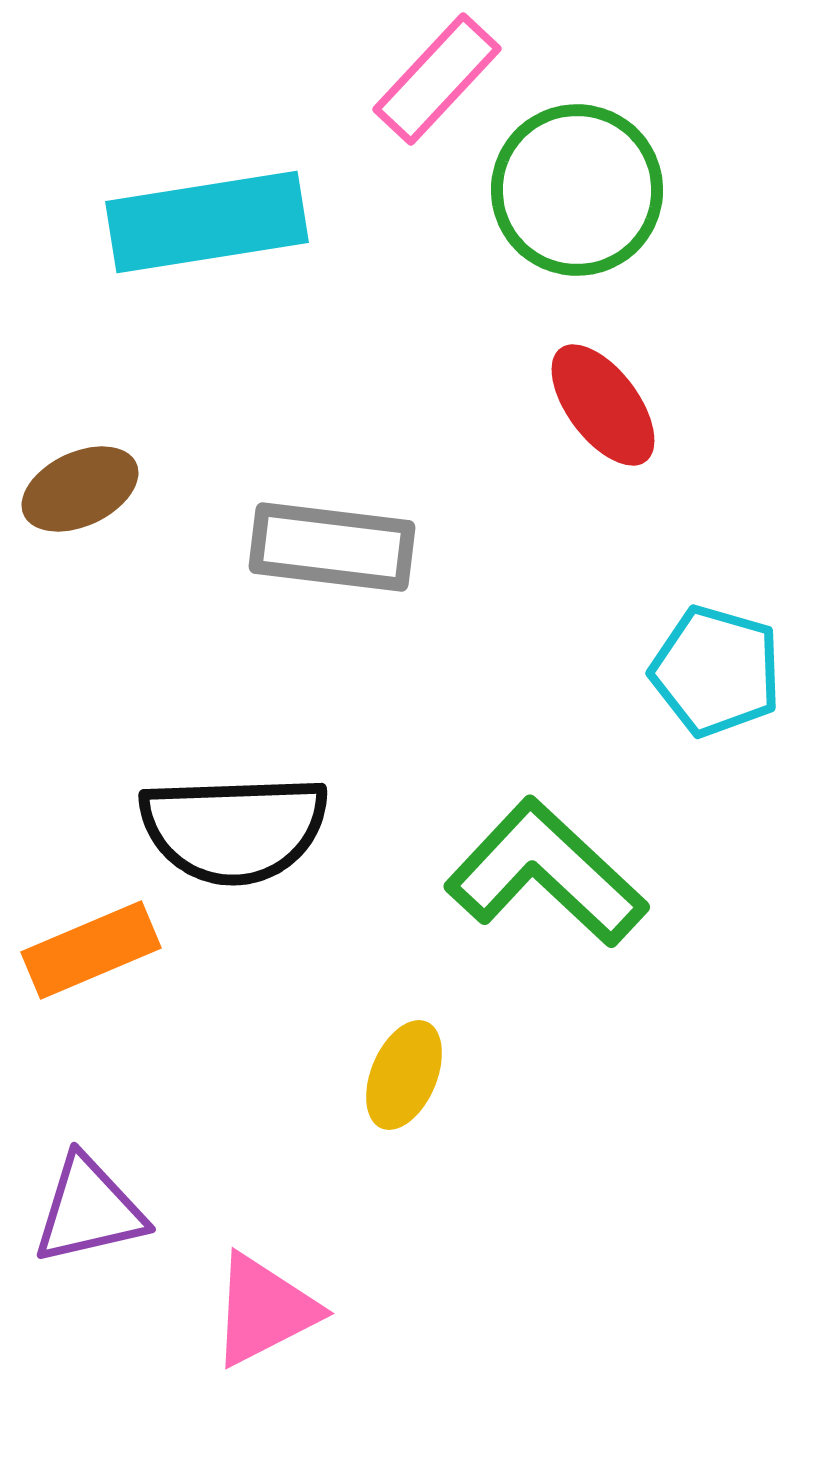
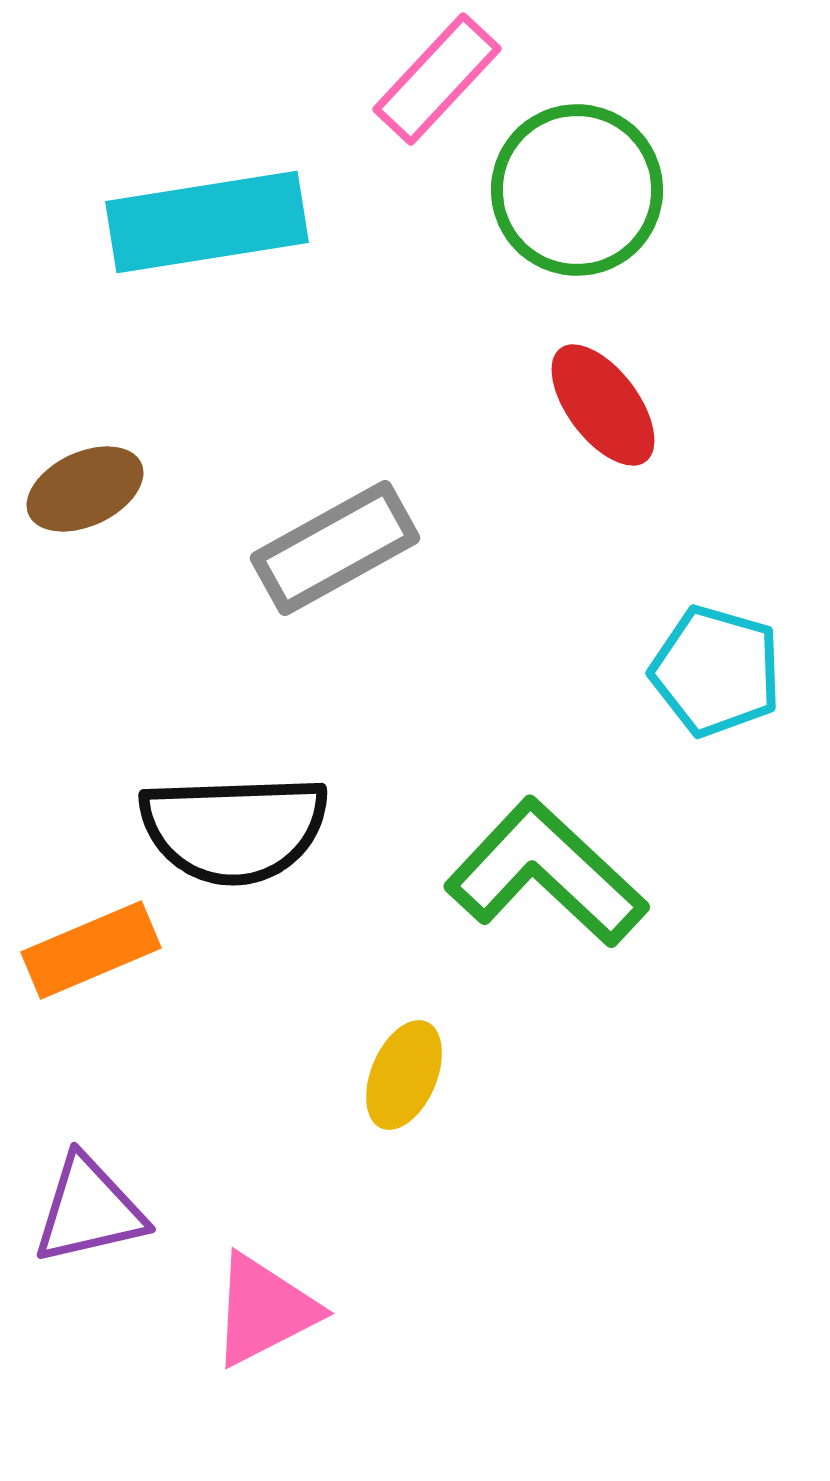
brown ellipse: moved 5 px right
gray rectangle: moved 3 px right, 1 px down; rotated 36 degrees counterclockwise
